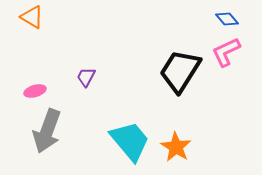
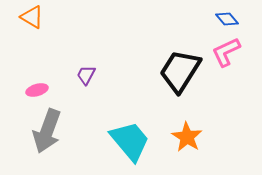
purple trapezoid: moved 2 px up
pink ellipse: moved 2 px right, 1 px up
orange star: moved 11 px right, 10 px up
